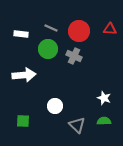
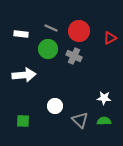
red triangle: moved 9 px down; rotated 32 degrees counterclockwise
white star: rotated 16 degrees counterclockwise
gray triangle: moved 3 px right, 5 px up
